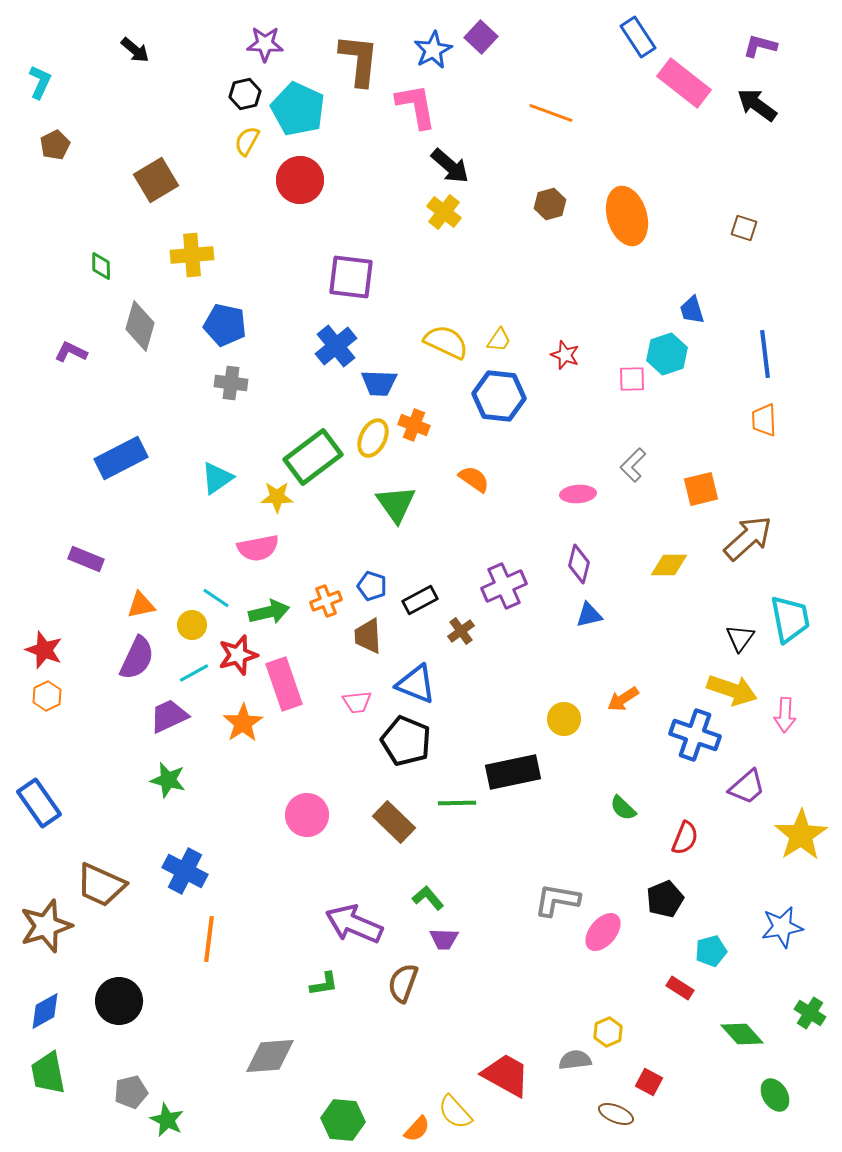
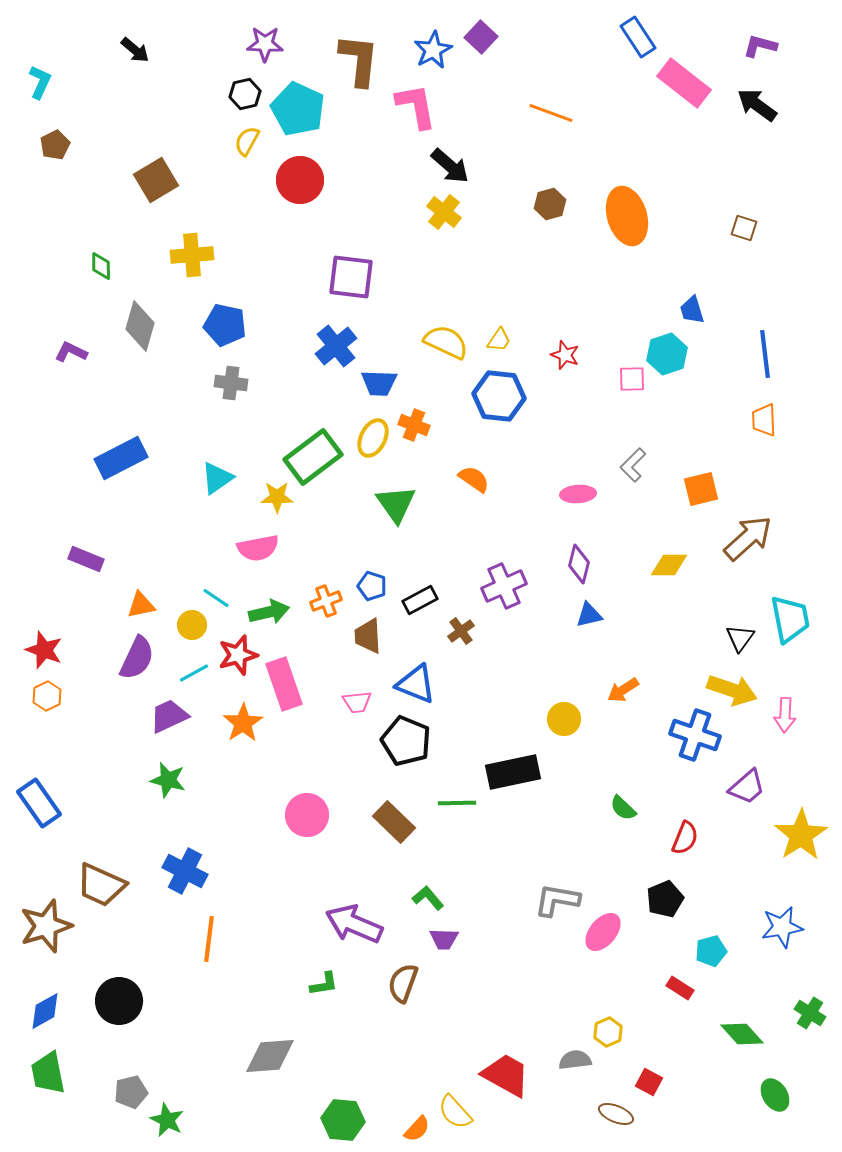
orange arrow at (623, 699): moved 9 px up
